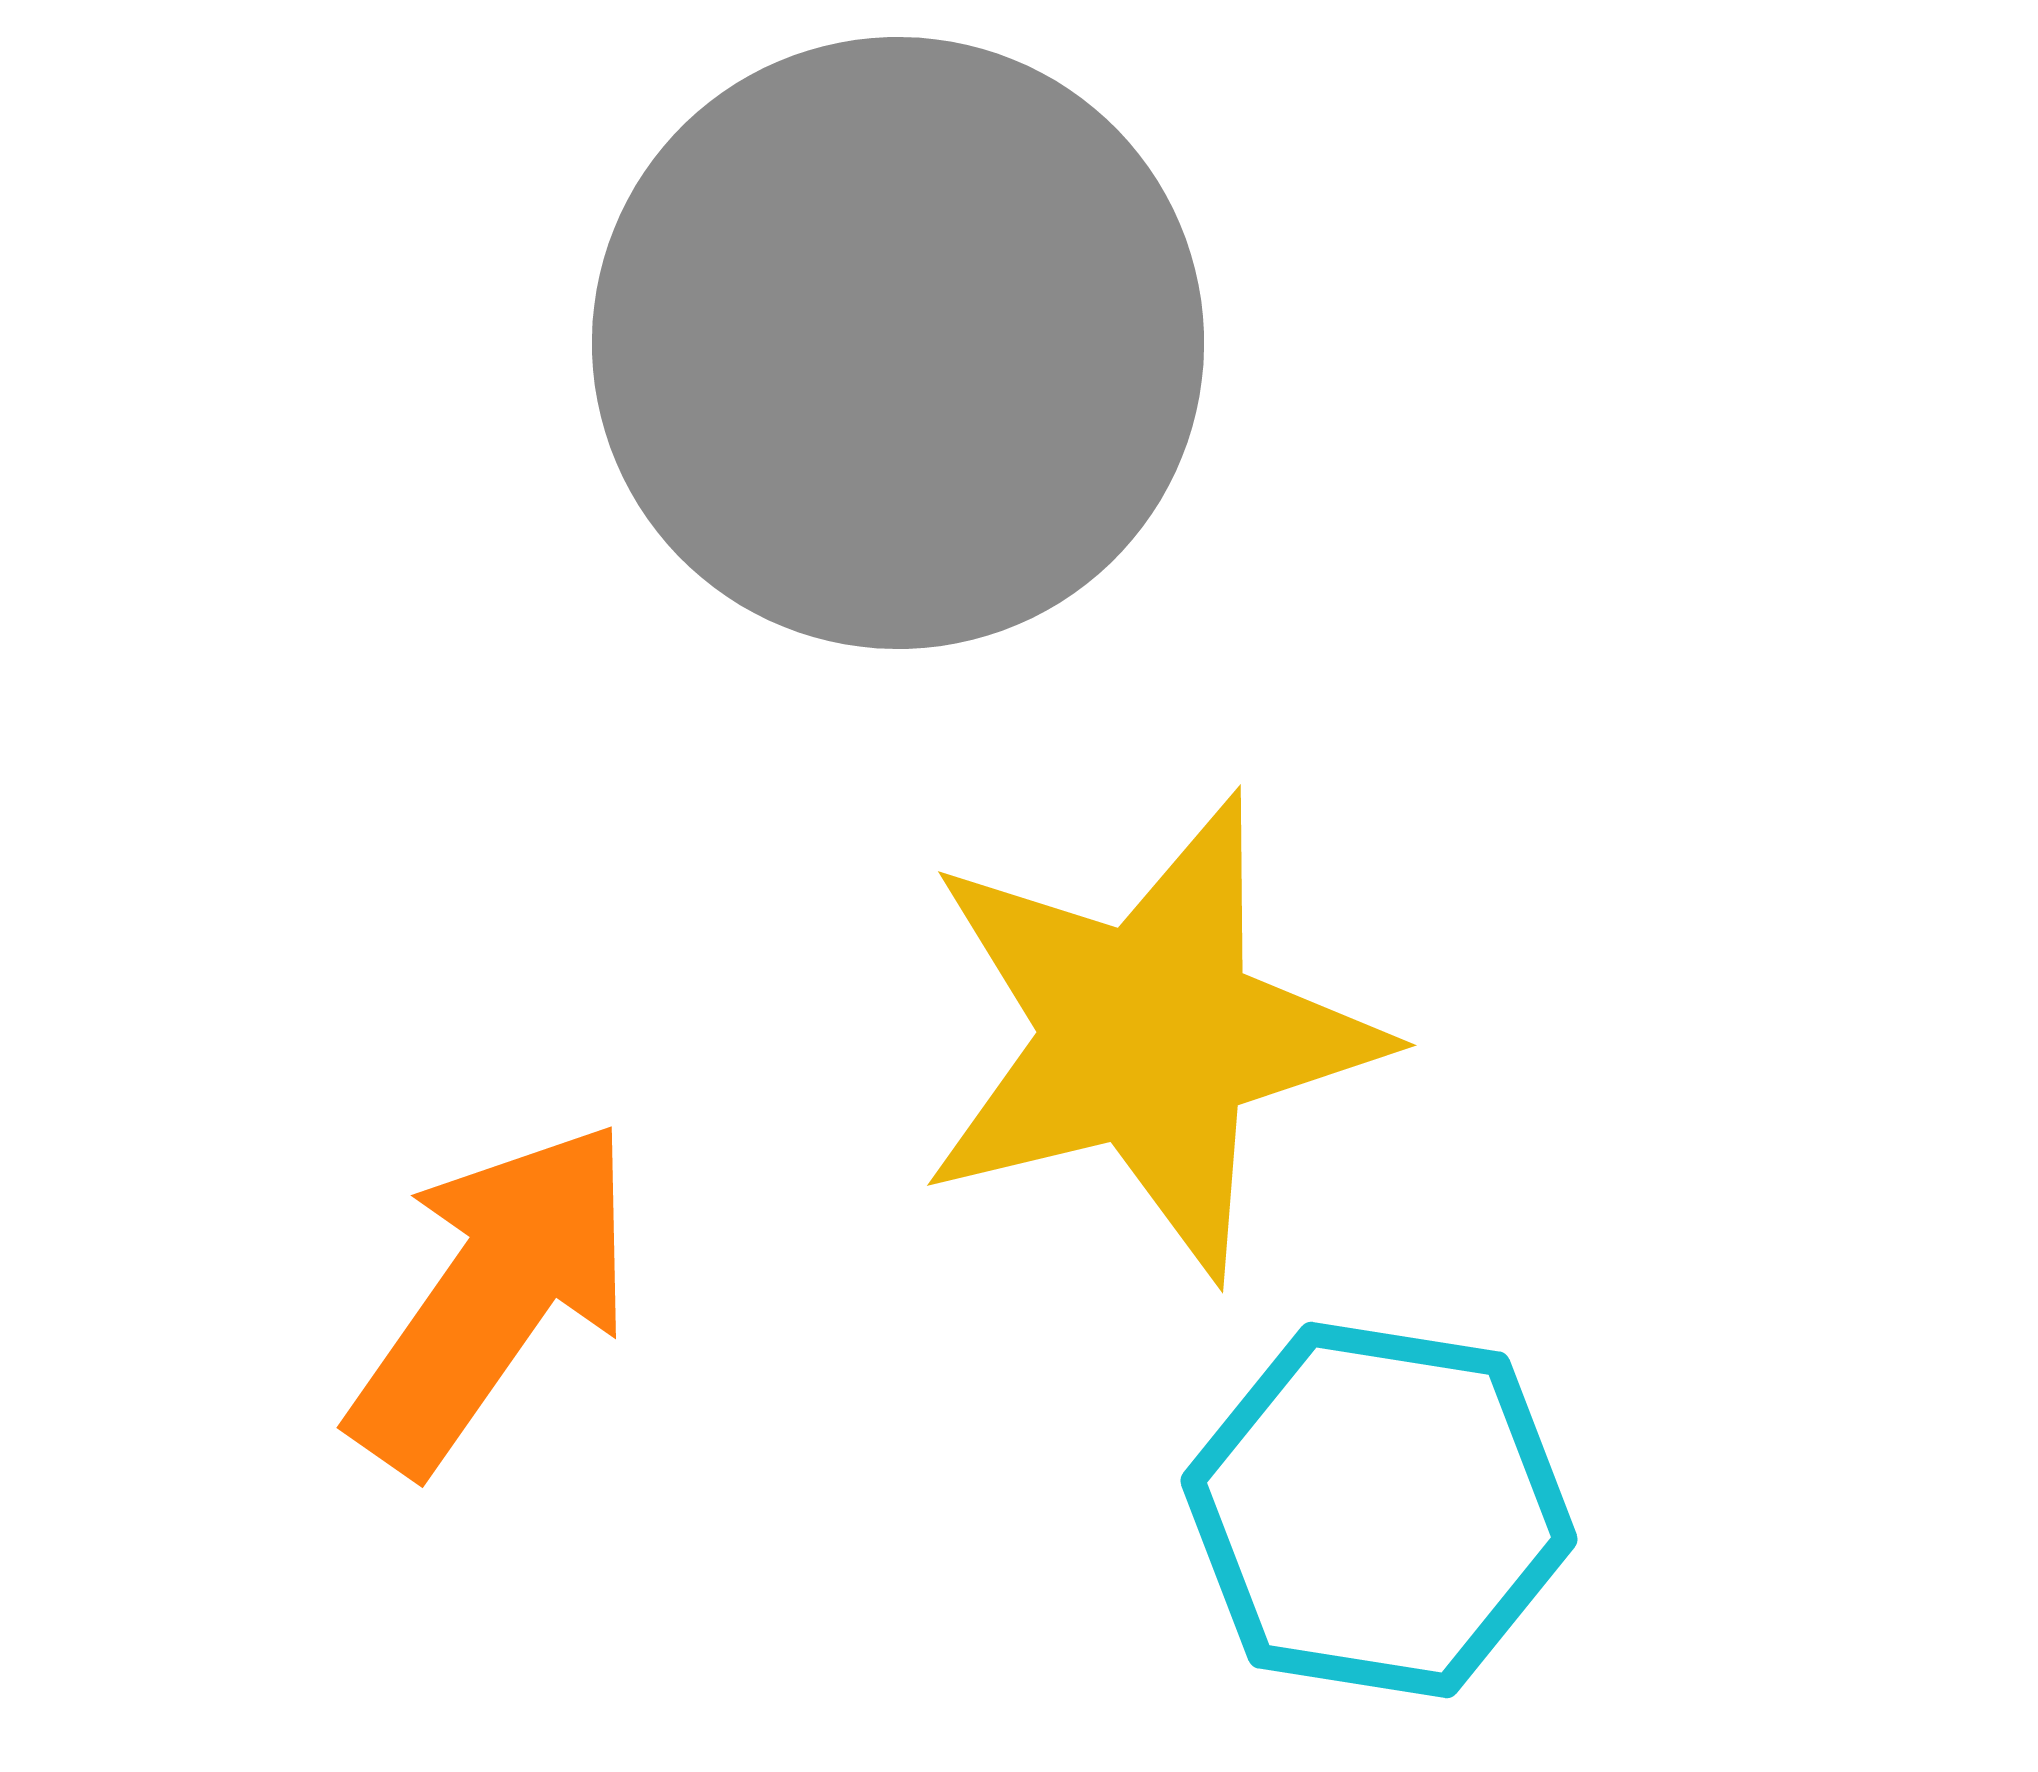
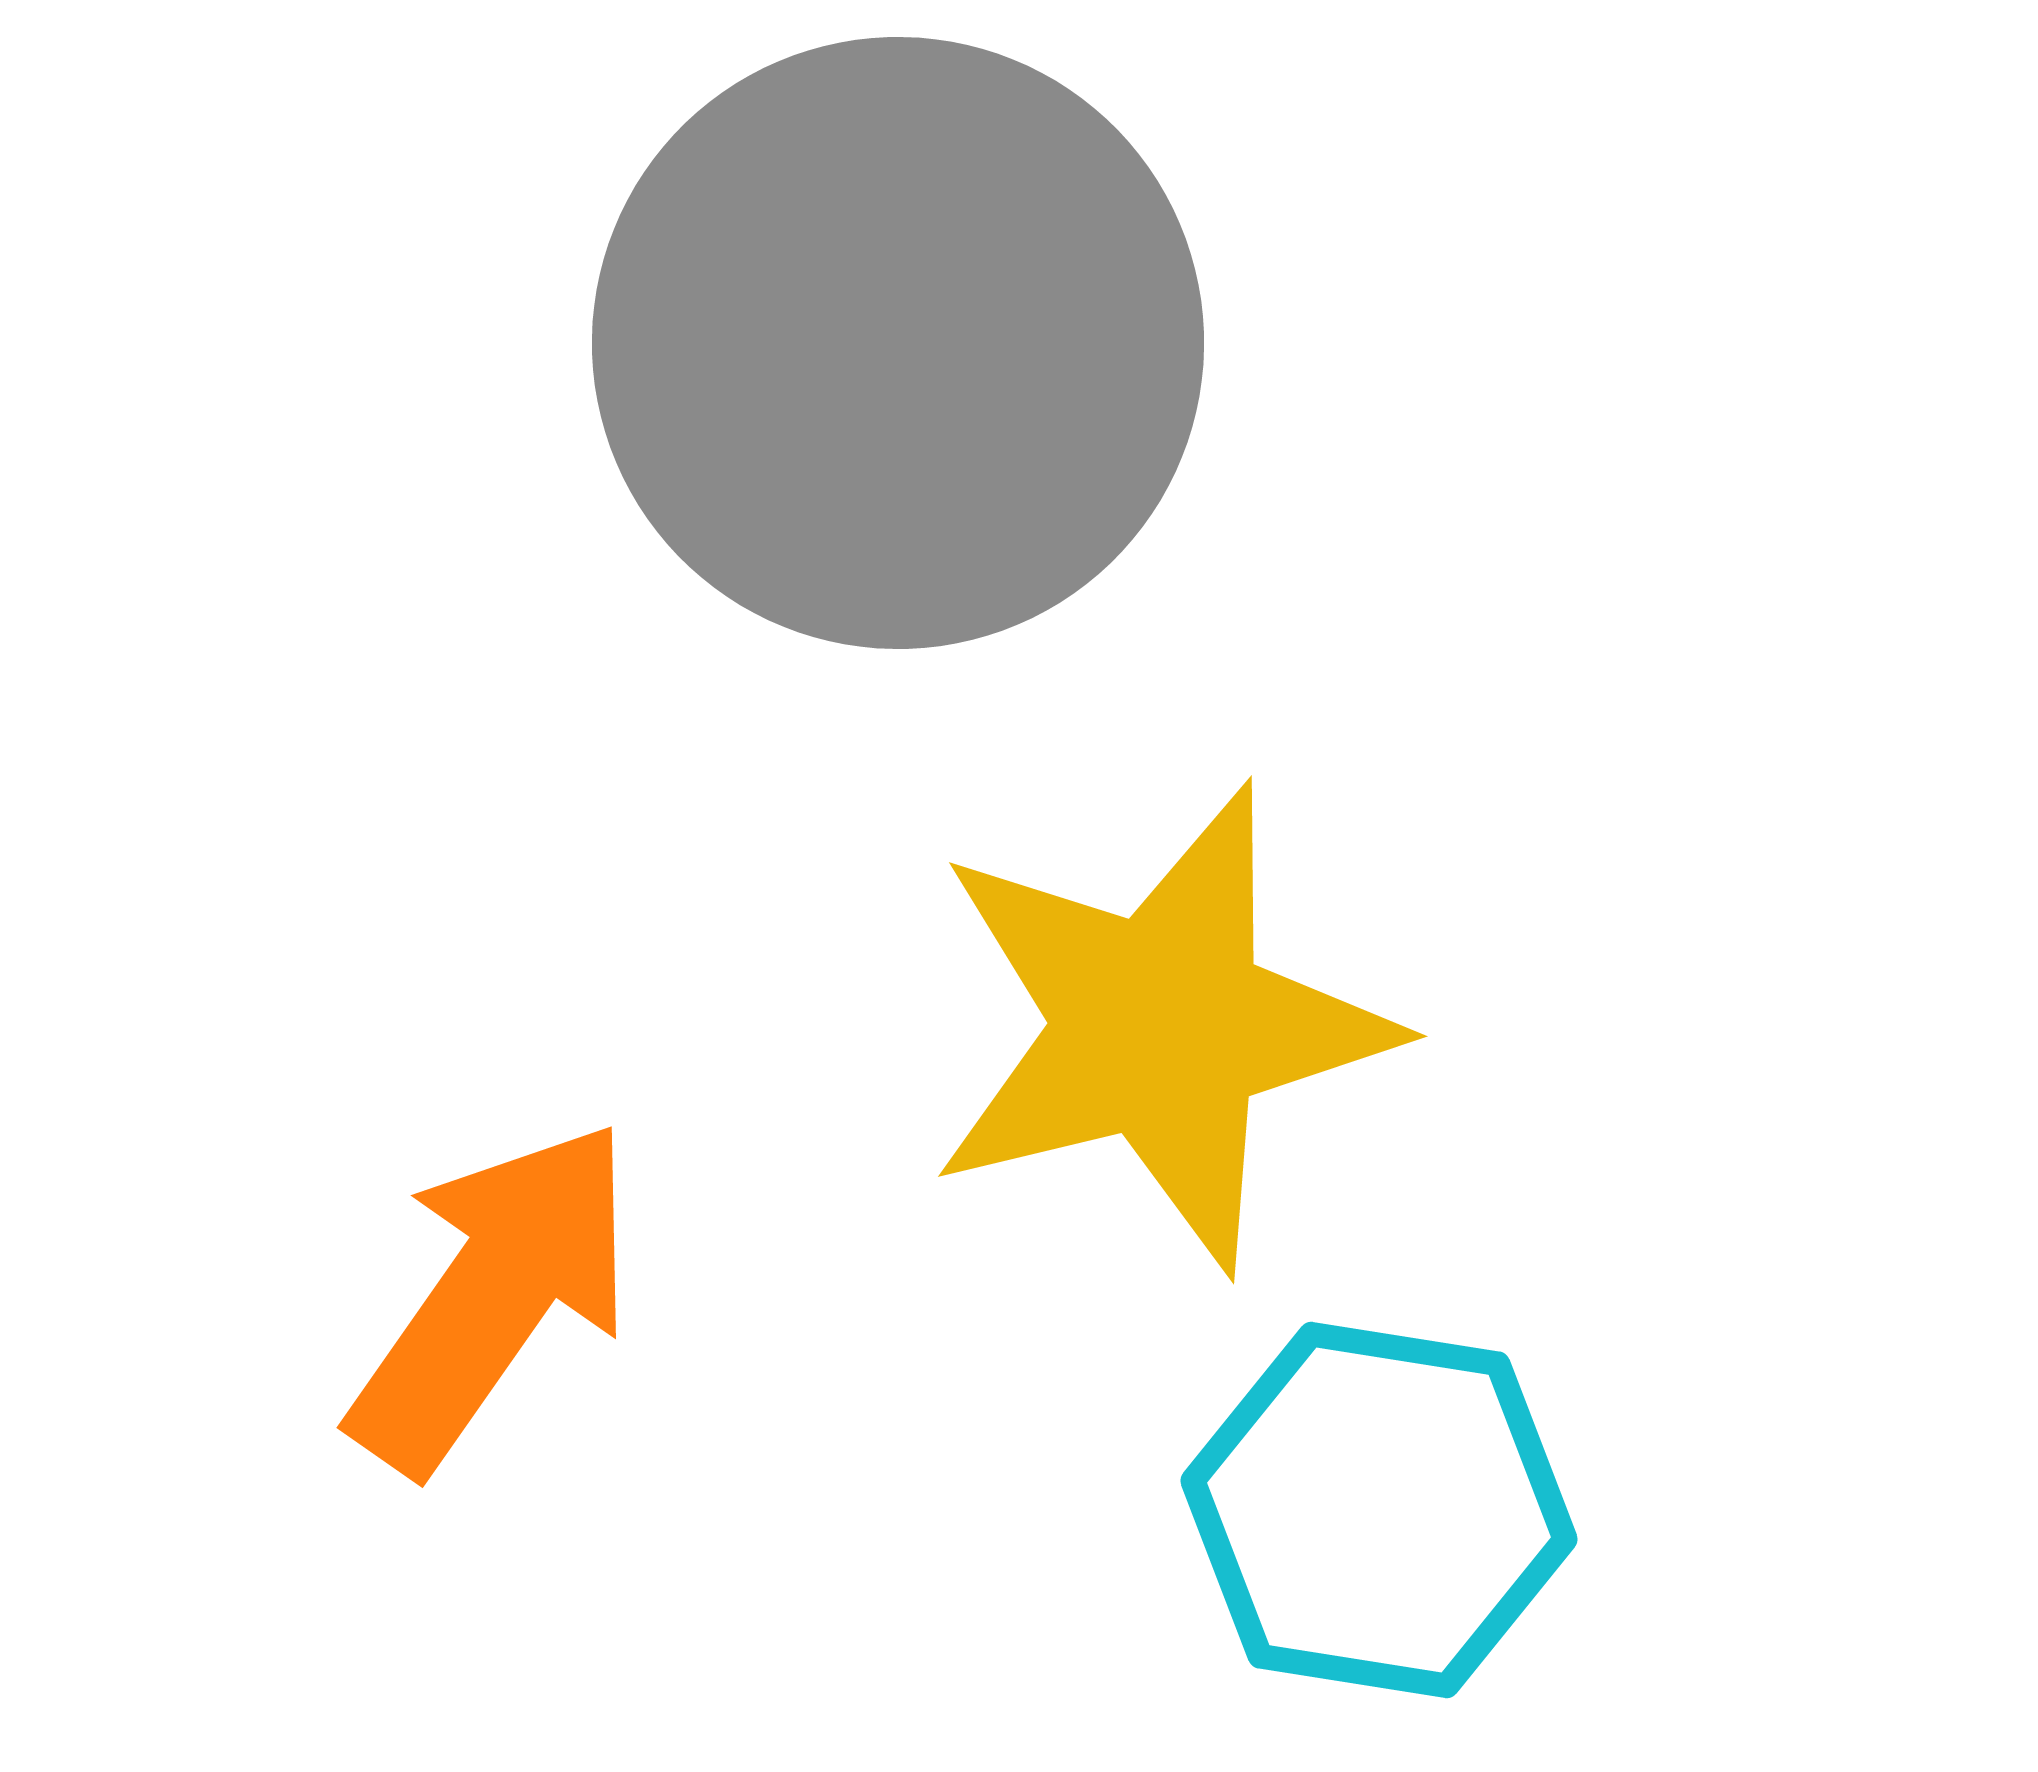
yellow star: moved 11 px right, 9 px up
